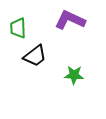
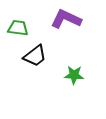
purple L-shape: moved 4 px left, 1 px up
green trapezoid: rotated 100 degrees clockwise
